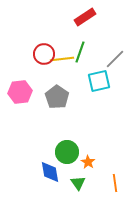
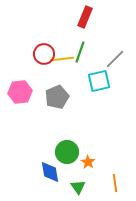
red rectangle: rotated 35 degrees counterclockwise
gray pentagon: rotated 15 degrees clockwise
green triangle: moved 4 px down
